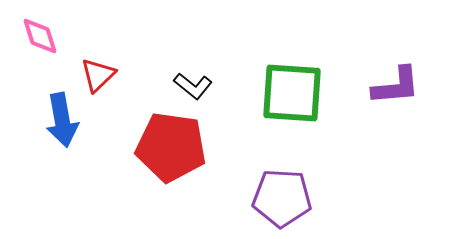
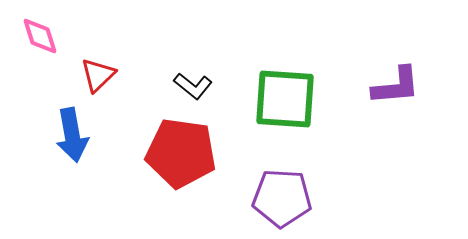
green square: moved 7 px left, 6 px down
blue arrow: moved 10 px right, 15 px down
red pentagon: moved 10 px right, 6 px down
